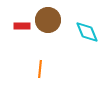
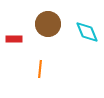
brown circle: moved 4 px down
red rectangle: moved 8 px left, 13 px down
